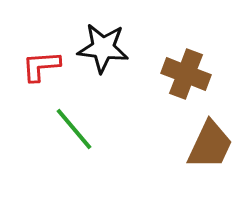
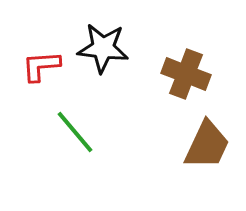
green line: moved 1 px right, 3 px down
brown trapezoid: moved 3 px left
